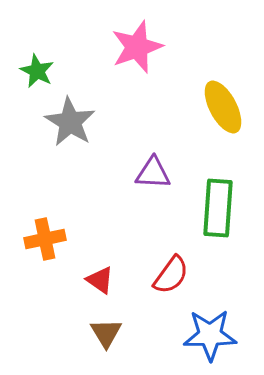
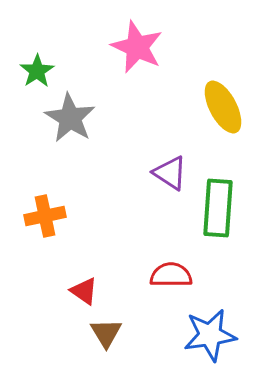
pink star: rotated 28 degrees counterclockwise
green star: rotated 12 degrees clockwise
gray star: moved 4 px up
purple triangle: moved 17 px right; rotated 30 degrees clockwise
orange cross: moved 23 px up
red semicircle: rotated 126 degrees counterclockwise
red triangle: moved 16 px left, 11 px down
blue star: rotated 8 degrees counterclockwise
